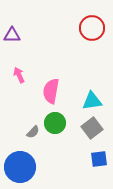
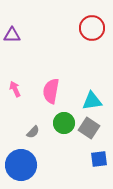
pink arrow: moved 4 px left, 14 px down
green circle: moved 9 px right
gray square: moved 3 px left; rotated 20 degrees counterclockwise
blue circle: moved 1 px right, 2 px up
